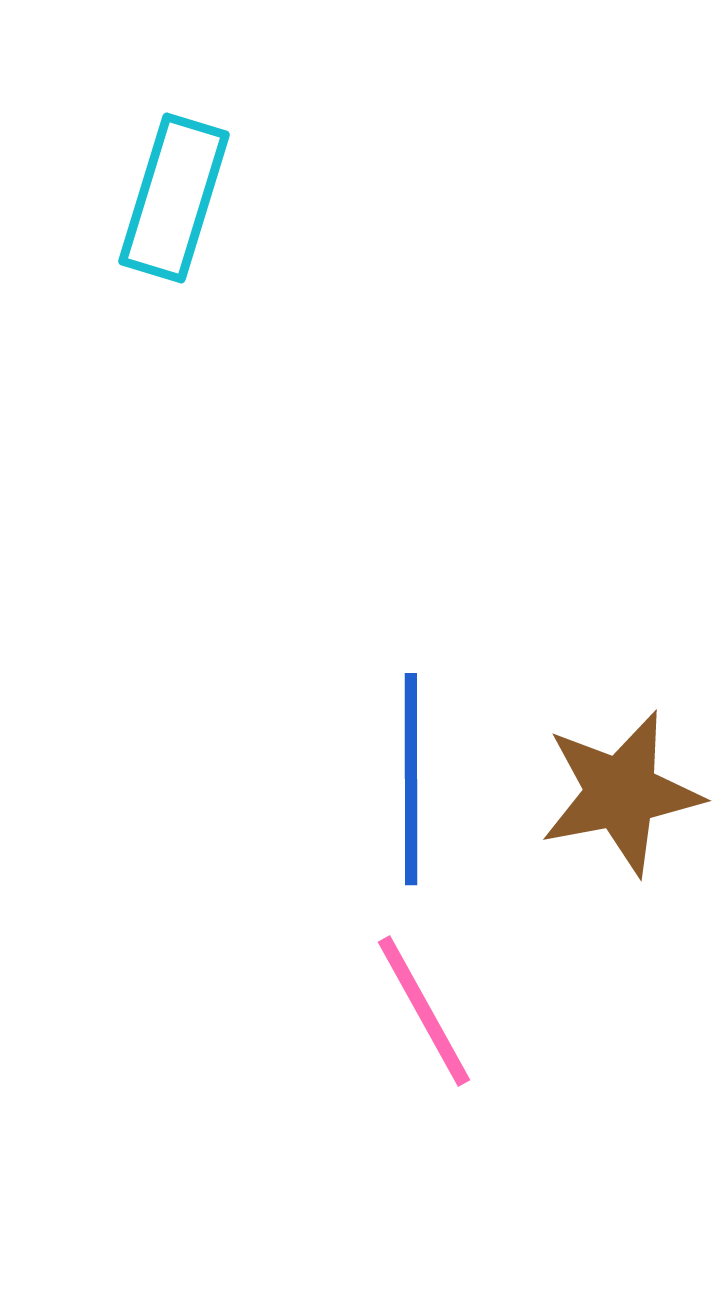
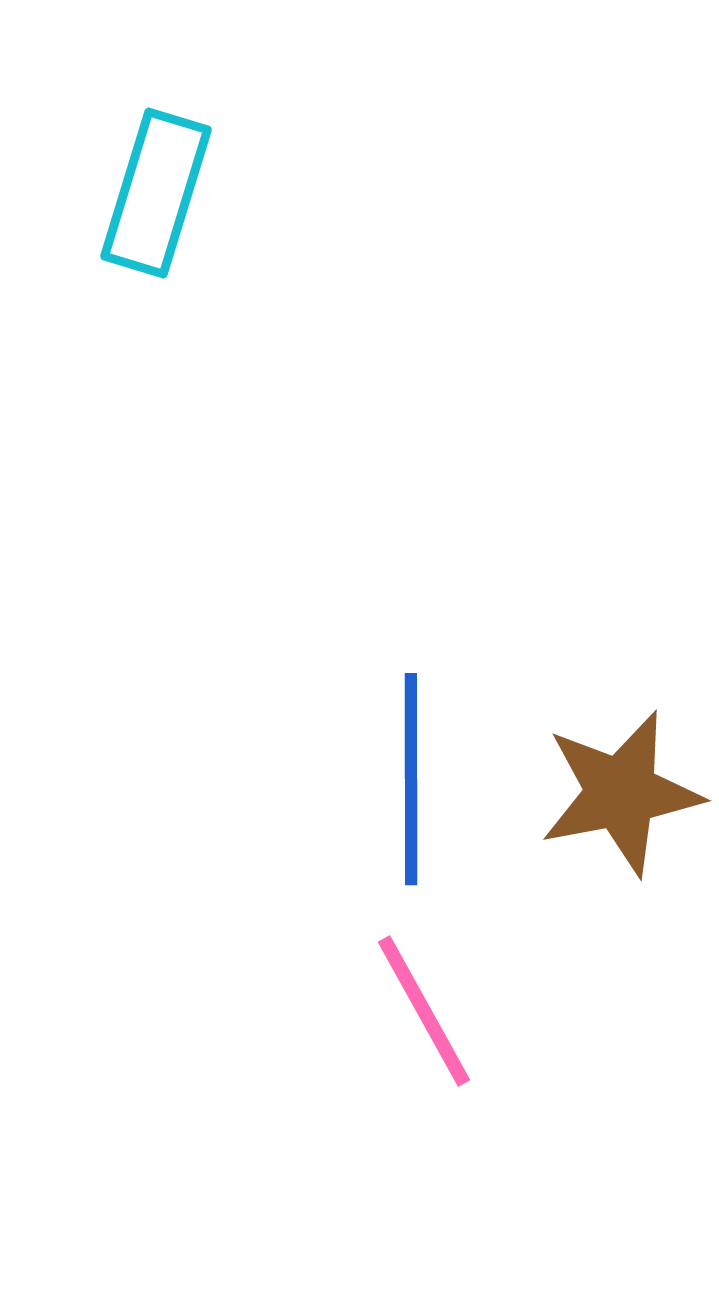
cyan rectangle: moved 18 px left, 5 px up
